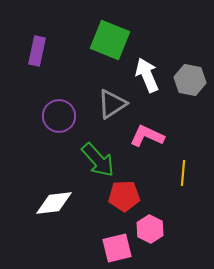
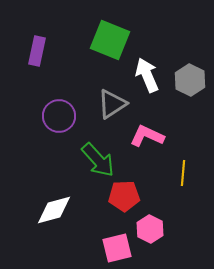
gray hexagon: rotated 16 degrees clockwise
white diamond: moved 7 px down; rotated 9 degrees counterclockwise
